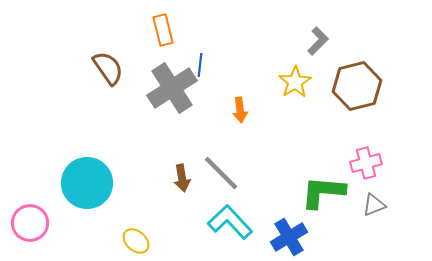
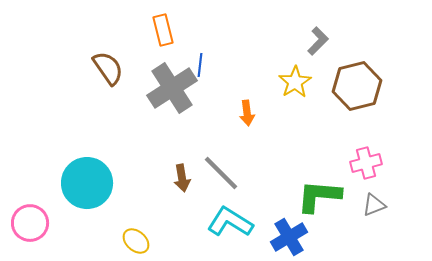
orange arrow: moved 7 px right, 3 px down
green L-shape: moved 4 px left, 4 px down
cyan L-shape: rotated 15 degrees counterclockwise
